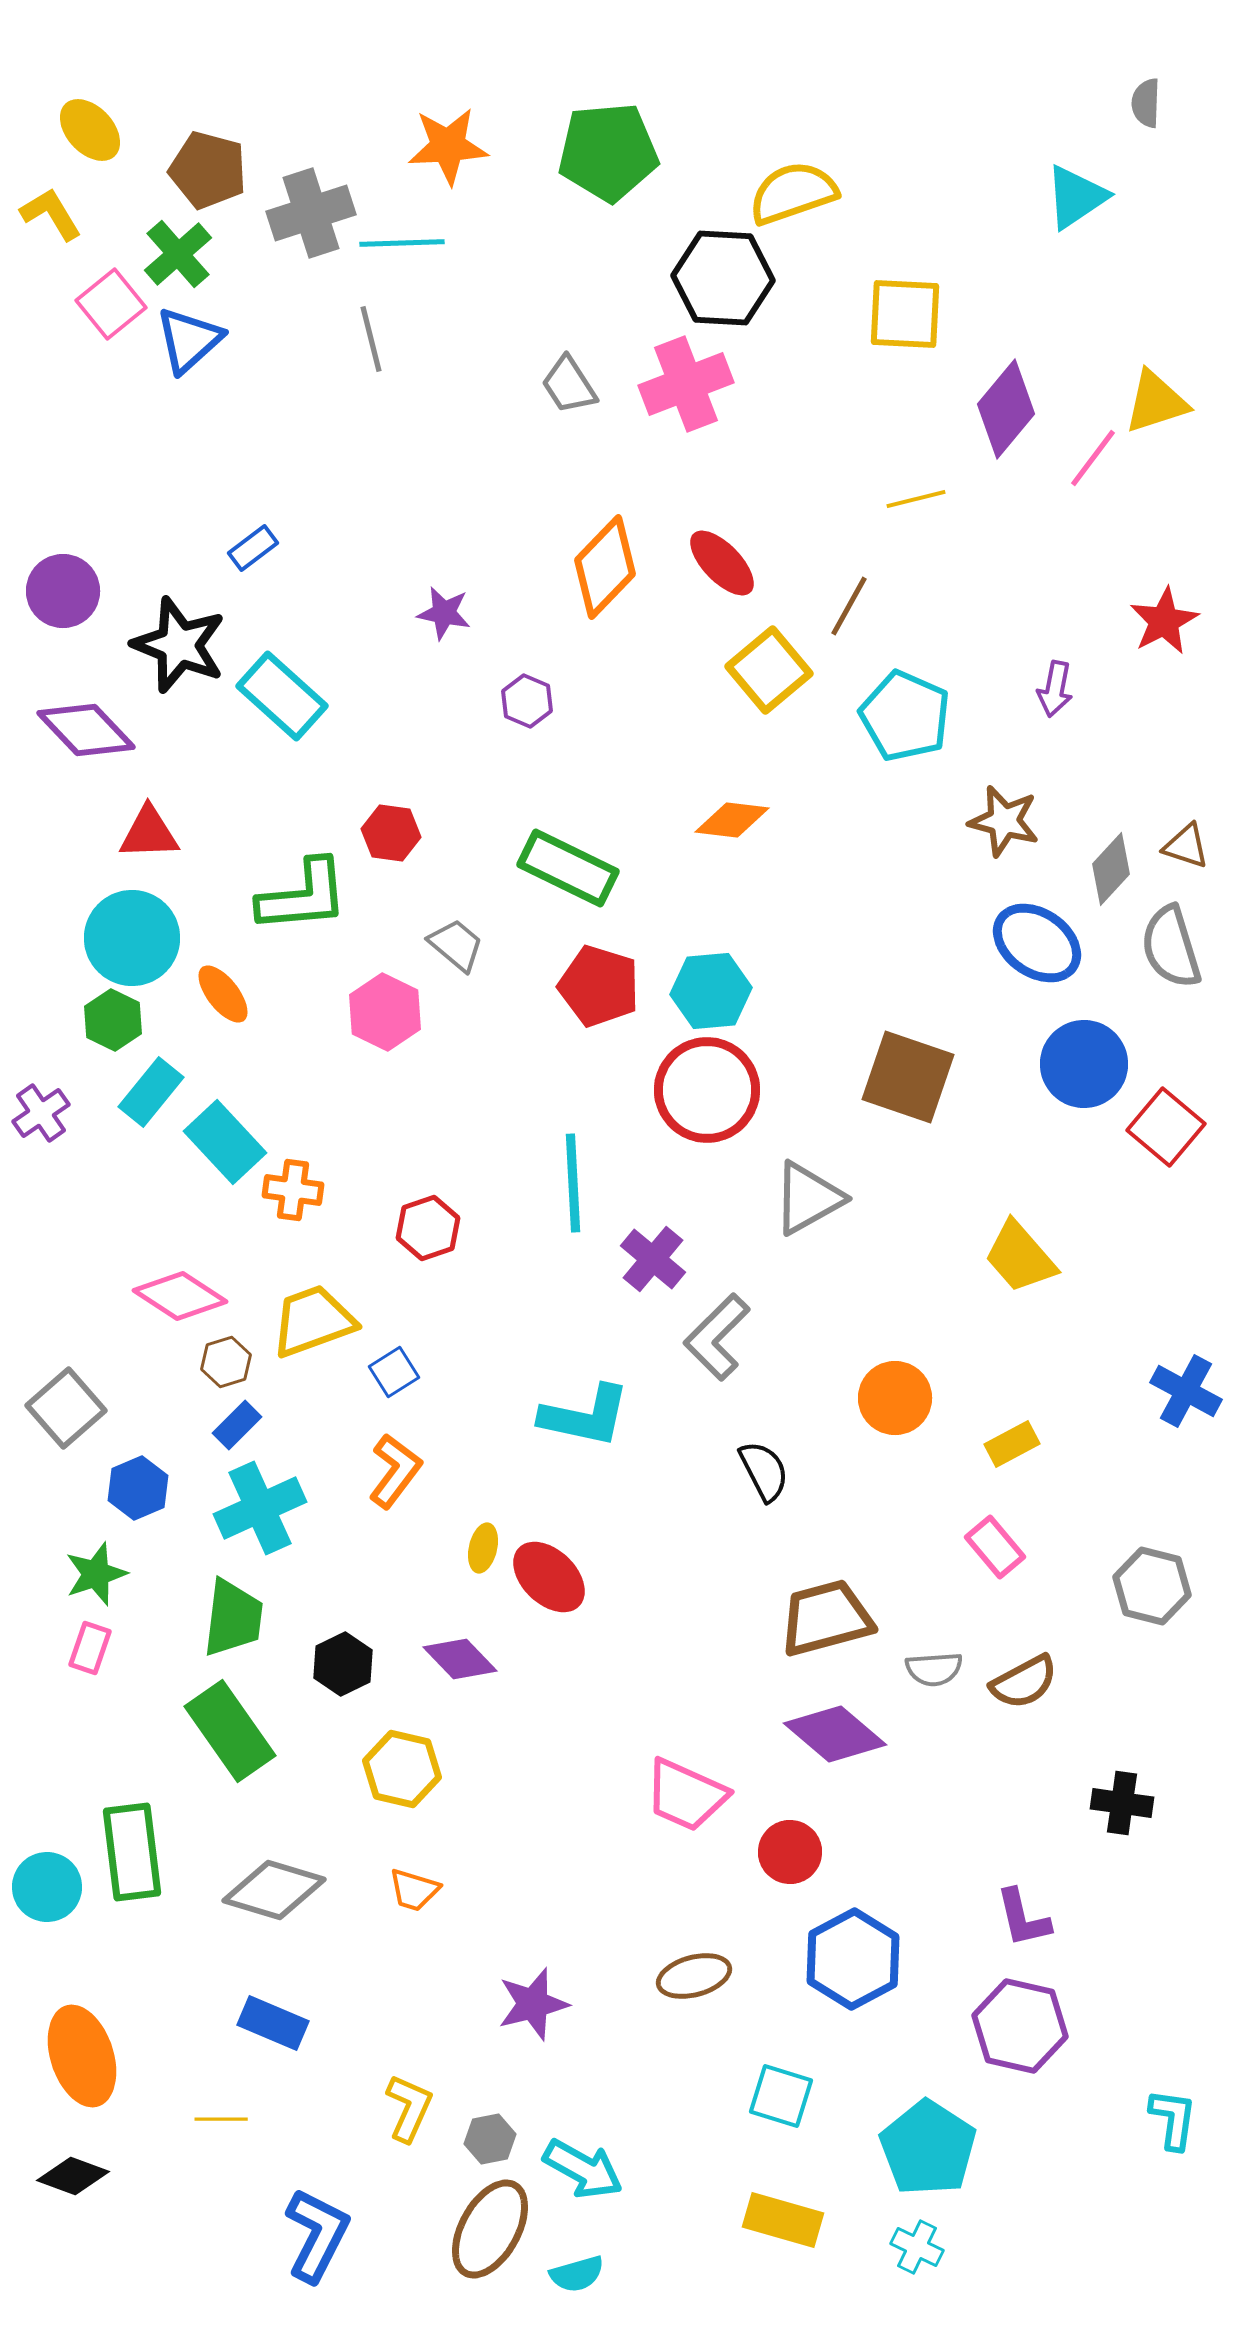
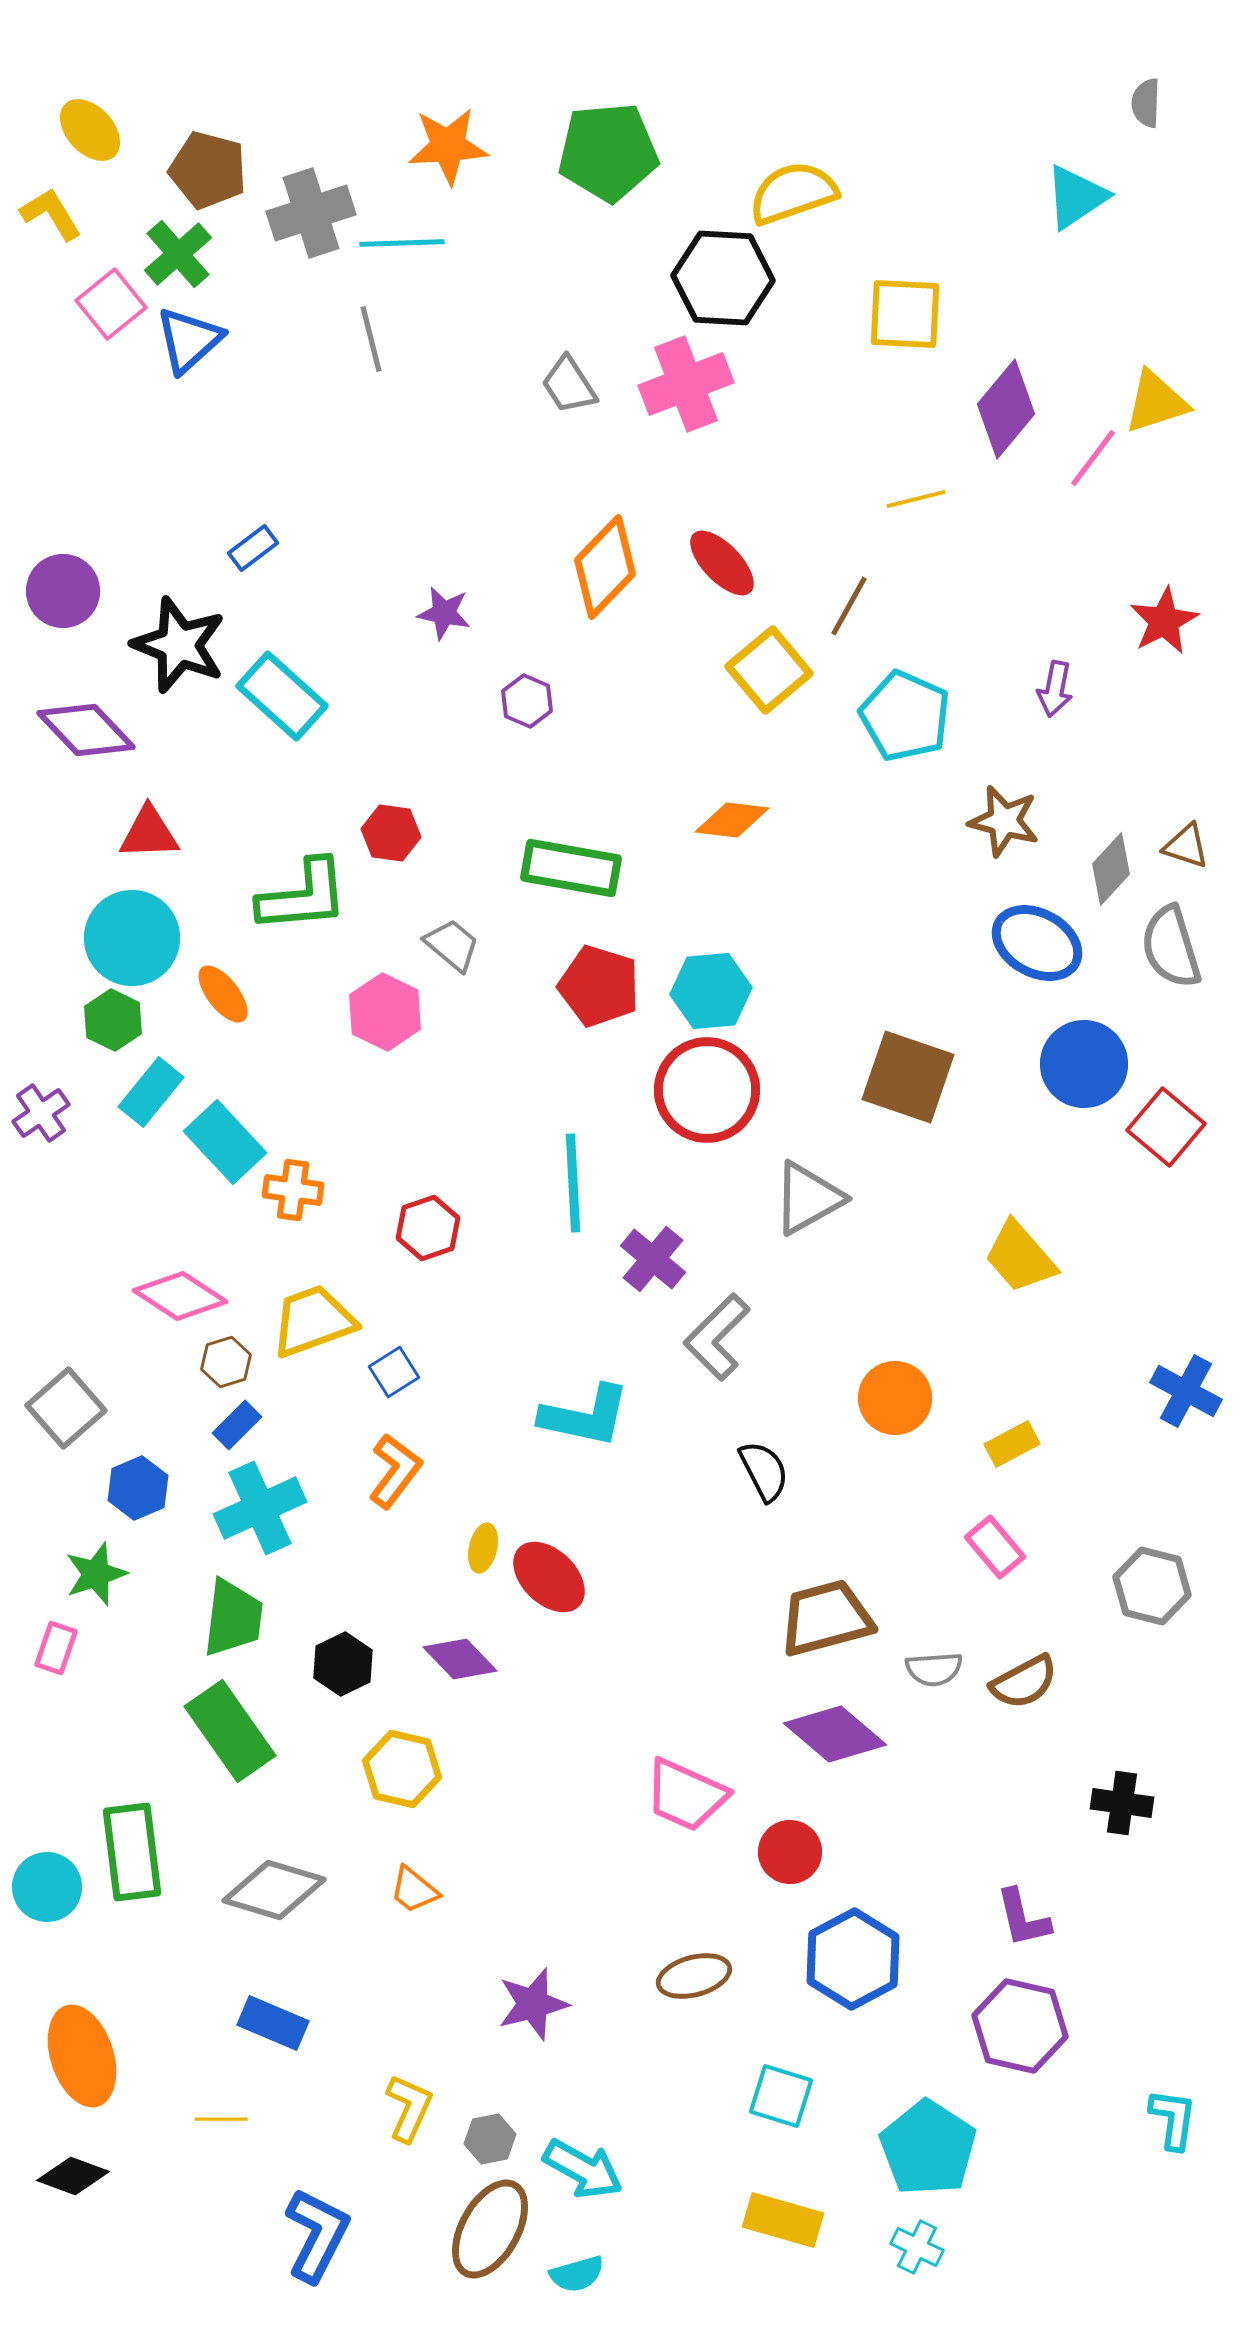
green rectangle at (568, 868): moved 3 px right; rotated 16 degrees counterclockwise
blue ellipse at (1037, 943): rotated 6 degrees counterclockwise
gray trapezoid at (456, 945): moved 4 px left
pink rectangle at (90, 1648): moved 34 px left
orange trapezoid at (414, 1890): rotated 22 degrees clockwise
